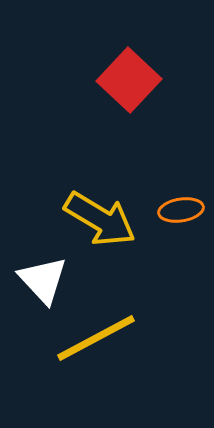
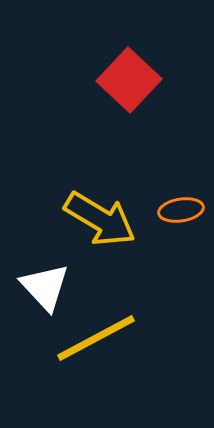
white triangle: moved 2 px right, 7 px down
